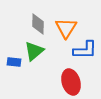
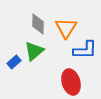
blue rectangle: rotated 48 degrees counterclockwise
